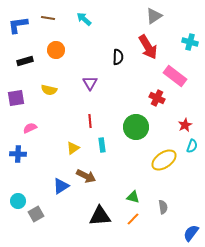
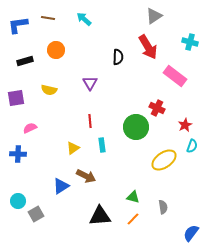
red cross: moved 10 px down
